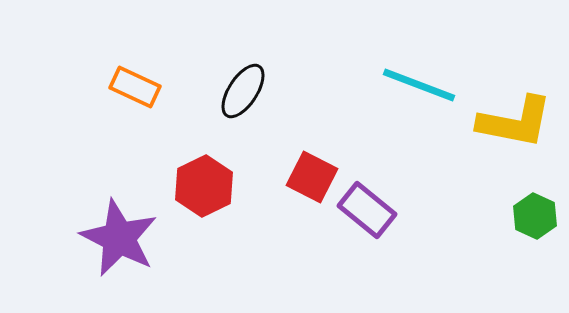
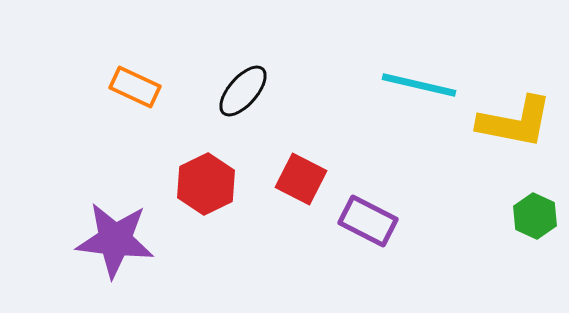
cyan line: rotated 8 degrees counterclockwise
black ellipse: rotated 8 degrees clockwise
red square: moved 11 px left, 2 px down
red hexagon: moved 2 px right, 2 px up
purple rectangle: moved 1 px right, 11 px down; rotated 12 degrees counterclockwise
purple star: moved 4 px left, 2 px down; rotated 20 degrees counterclockwise
